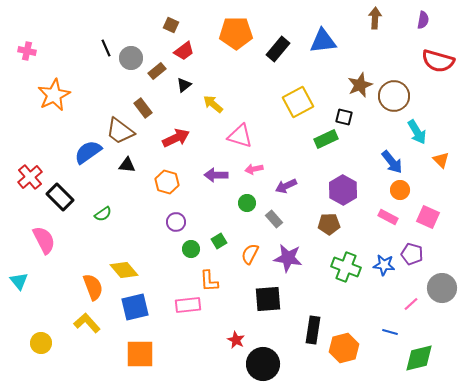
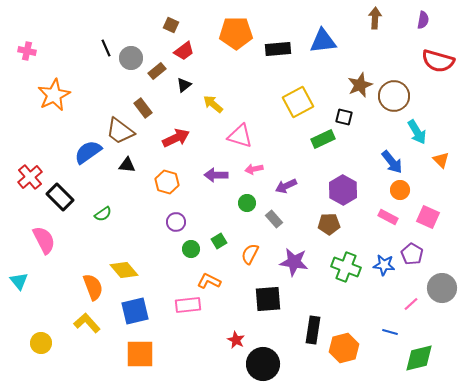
black rectangle at (278, 49): rotated 45 degrees clockwise
green rectangle at (326, 139): moved 3 px left
purple pentagon at (412, 254): rotated 15 degrees clockwise
purple star at (288, 258): moved 6 px right, 4 px down
orange L-shape at (209, 281): rotated 120 degrees clockwise
blue square at (135, 307): moved 4 px down
